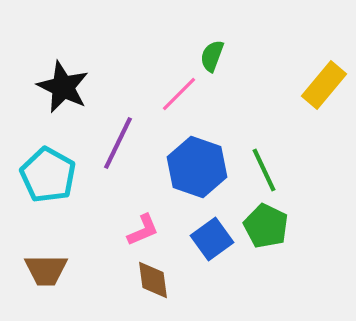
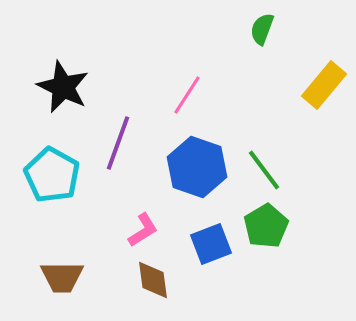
green semicircle: moved 50 px right, 27 px up
pink line: moved 8 px right, 1 px down; rotated 12 degrees counterclockwise
purple line: rotated 6 degrees counterclockwise
green line: rotated 12 degrees counterclockwise
cyan pentagon: moved 4 px right
green pentagon: rotated 15 degrees clockwise
pink L-shape: rotated 9 degrees counterclockwise
blue square: moved 1 px left, 5 px down; rotated 15 degrees clockwise
brown trapezoid: moved 16 px right, 7 px down
